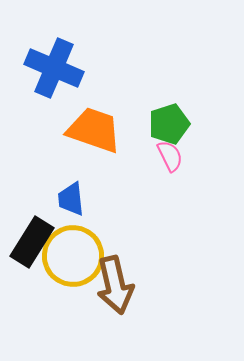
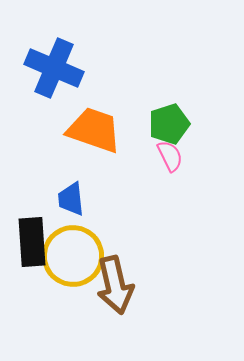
black rectangle: rotated 36 degrees counterclockwise
